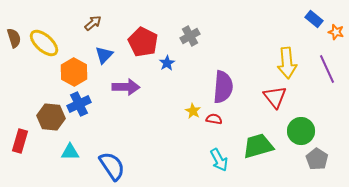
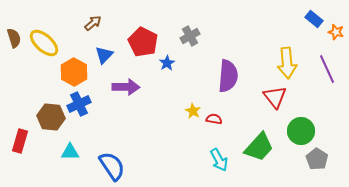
purple semicircle: moved 5 px right, 11 px up
green trapezoid: moved 1 px right, 1 px down; rotated 148 degrees clockwise
